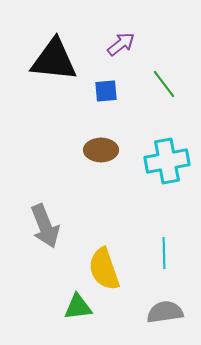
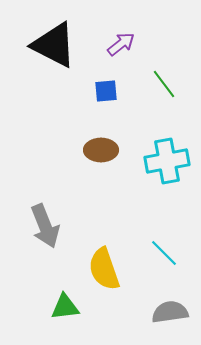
black triangle: moved 15 px up; rotated 21 degrees clockwise
cyan line: rotated 44 degrees counterclockwise
green triangle: moved 13 px left
gray semicircle: moved 5 px right
